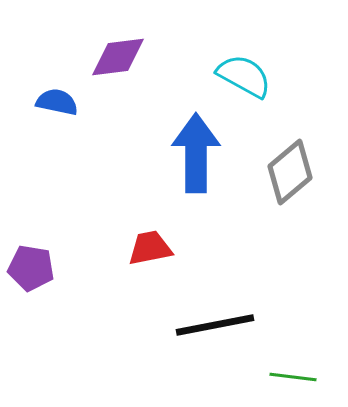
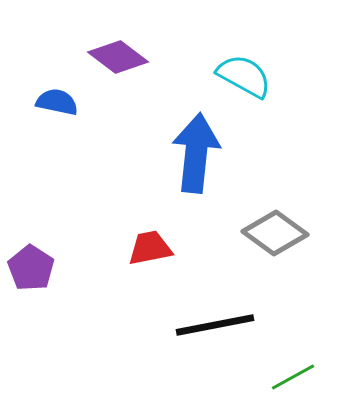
purple diamond: rotated 44 degrees clockwise
blue arrow: rotated 6 degrees clockwise
gray diamond: moved 15 px left, 61 px down; rotated 76 degrees clockwise
purple pentagon: rotated 24 degrees clockwise
green line: rotated 36 degrees counterclockwise
